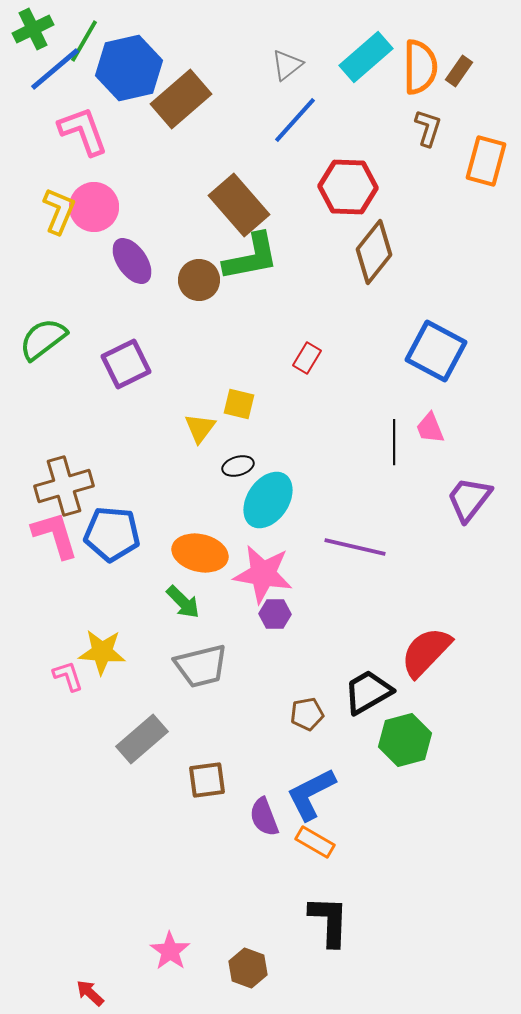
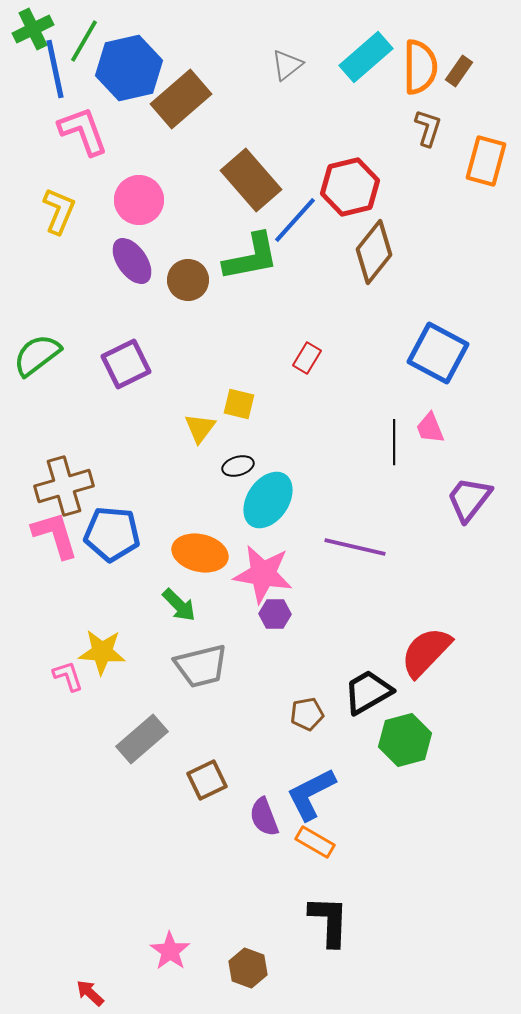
blue line at (55, 69): rotated 62 degrees counterclockwise
blue line at (295, 120): moved 100 px down
red hexagon at (348, 187): moved 2 px right; rotated 16 degrees counterclockwise
brown rectangle at (239, 205): moved 12 px right, 25 px up
pink circle at (94, 207): moved 45 px right, 7 px up
brown circle at (199, 280): moved 11 px left
green semicircle at (43, 339): moved 6 px left, 16 px down
blue square at (436, 351): moved 2 px right, 2 px down
green arrow at (183, 602): moved 4 px left, 3 px down
brown square at (207, 780): rotated 18 degrees counterclockwise
